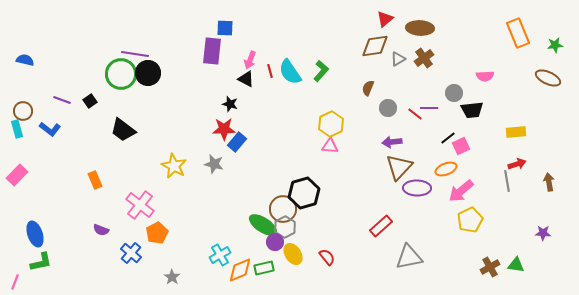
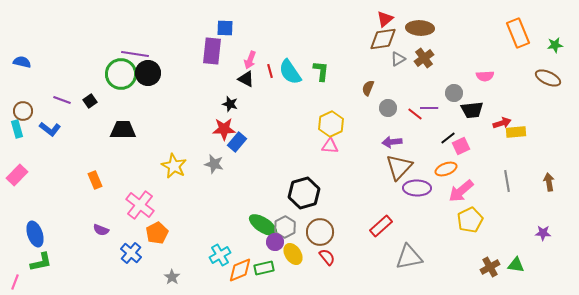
brown diamond at (375, 46): moved 8 px right, 7 px up
blue semicircle at (25, 60): moved 3 px left, 2 px down
green L-shape at (321, 71): rotated 35 degrees counterclockwise
black trapezoid at (123, 130): rotated 144 degrees clockwise
red arrow at (517, 164): moved 15 px left, 41 px up
brown circle at (283, 209): moved 37 px right, 23 px down
